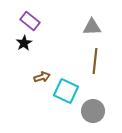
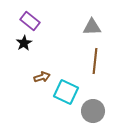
cyan square: moved 1 px down
